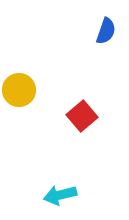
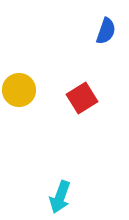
red square: moved 18 px up; rotated 8 degrees clockwise
cyan arrow: moved 2 px down; rotated 56 degrees counterclockwise
